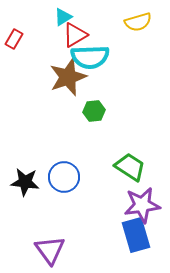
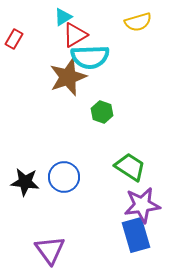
green hexagon: moved 8 px right, 1 px down; rotated 25 degrees clockwise
